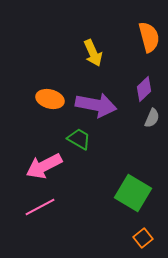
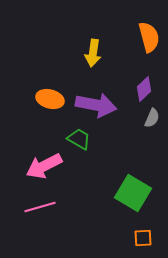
yellow arrow: rotated 32 degrees clockwise
pink line: rotated 12 degrees clockwise
orange square: rotated 36 degrees clockwise
